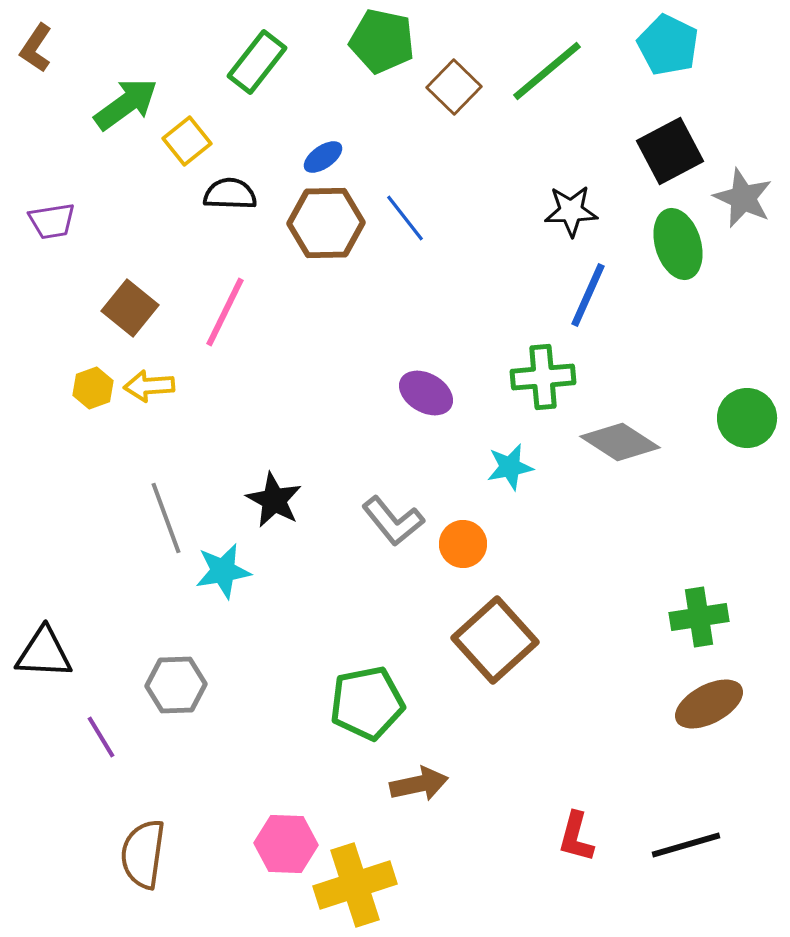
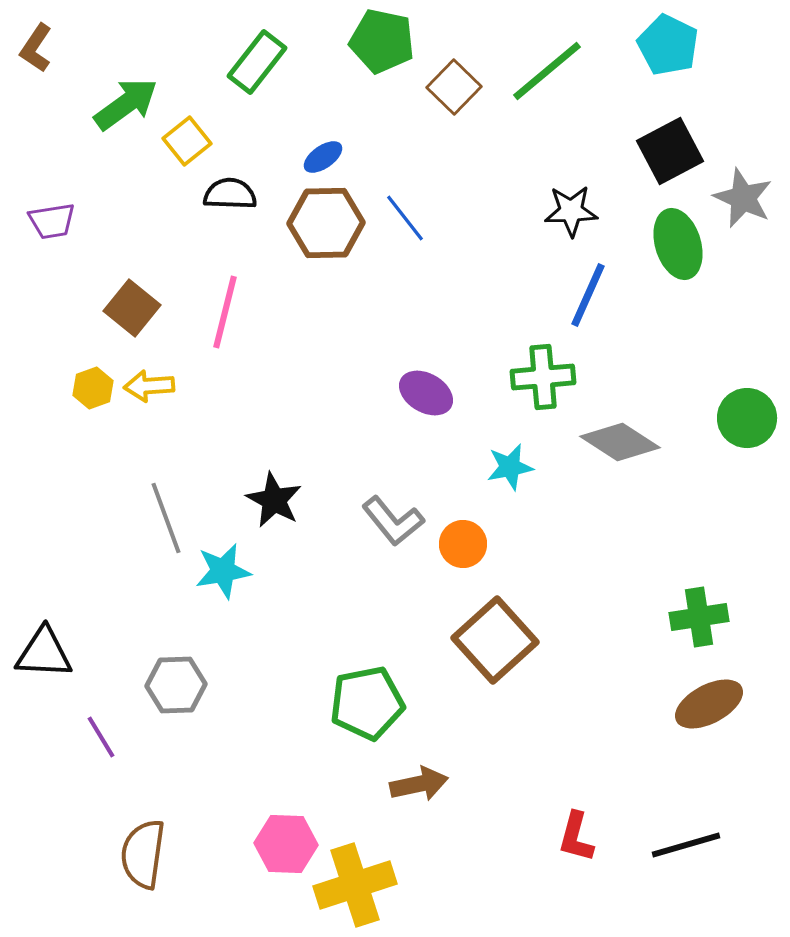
brown square at (130, 308): moved 2 px right
pink line at (225, 312): rotated 12 degrees counterclockwise
